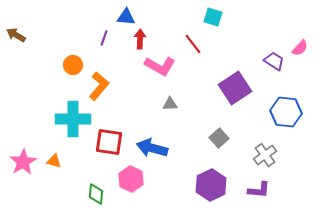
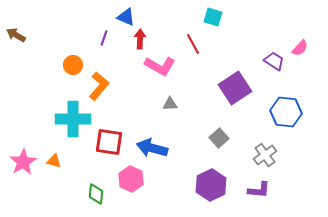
blue triangle: rotated 18 degrees clockwise
red line: rotated 10 degrees clockwise
